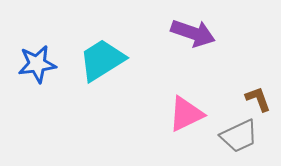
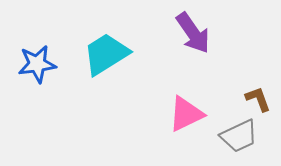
purple arrow: rotated 36 degrees clockwise
cyan trapezoid: moved 4 px right, 6 px up
